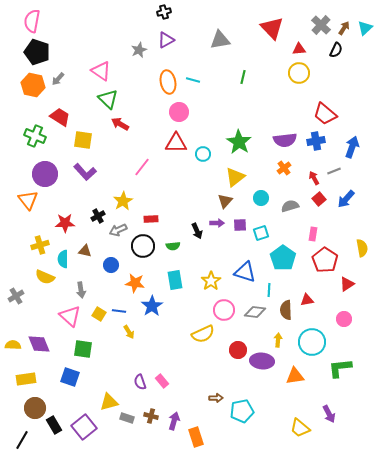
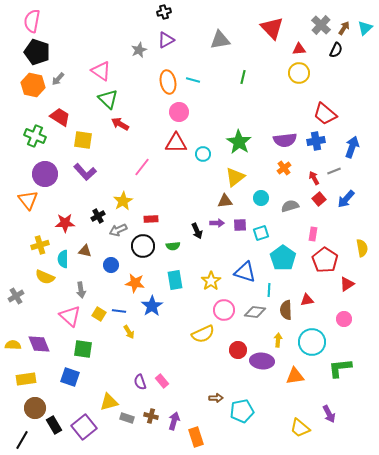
brown triangle at (225, 201): rotated 42 degrees clockwise
